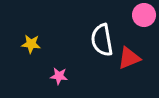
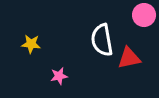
red triangle: rotated 10 degrees clockwise
pink star: rotated 18 degrees counterclockwise
